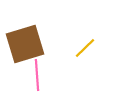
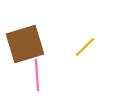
yellow line: moved 1 px up
